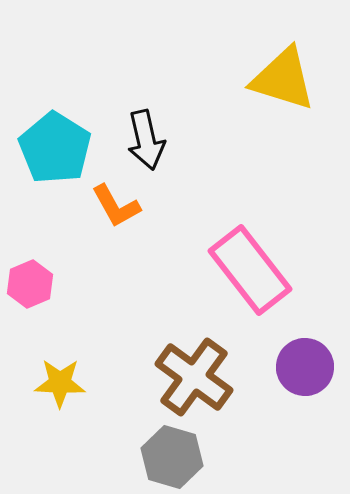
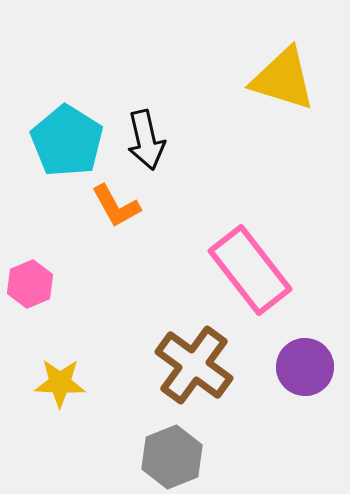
cyan pentagon: moved 12 px right, 7 px up
brown cross: moved 12 px up
gray hexagon: rotated 22 degrees clockwise
